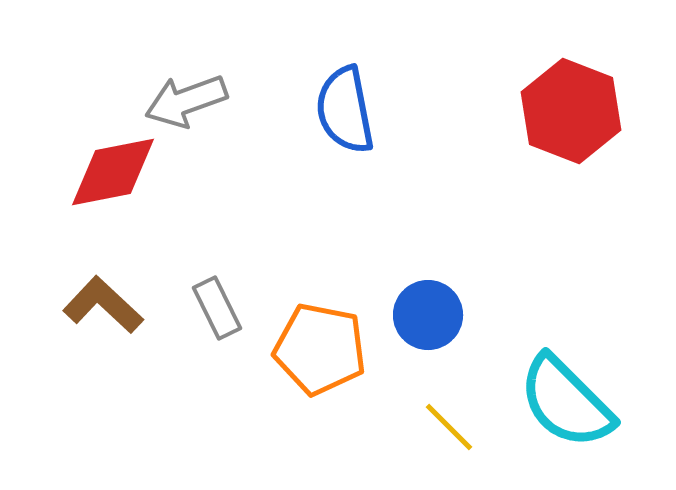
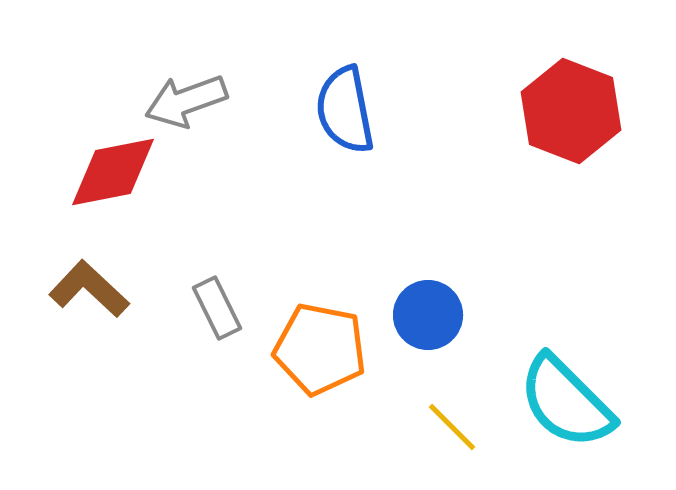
brown L-shape: moved 14 px left, 16 px up
yellow line: moved 3 px right
